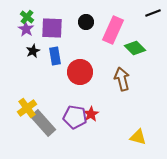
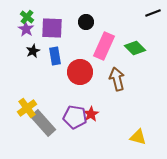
pink rectangle: moved 9 px left, 16 px down
brown arrow: moved 5 px left
